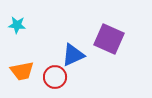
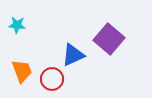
purple square: rotated 16 degrees clockwise
orange trapezoid: rotated 100 degrees counterclockwise
red circle: moved 3 px left, 2 px down
